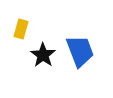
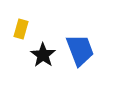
blue trapezoid: moved 1 px up
